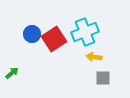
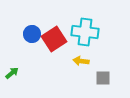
cyan cross: rotated 28 degrees clockwise
yellow arrow: moved 13 px left, 4 px down
